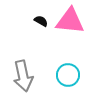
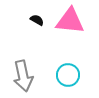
black semicircle: moved 4 px left, 1 px up
